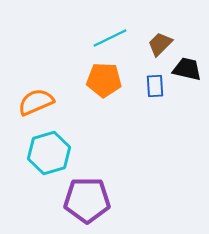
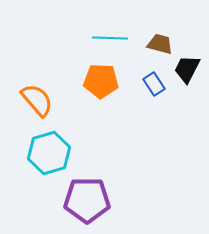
cyan line: rotated 28 degrees clockwise
brown trapezoid: rotated 60 degrees clockwise
black trapezoid: rotated 76 degrees counterclockwise
orange pentagon: moved 3 px left, 1 px down
blue rectangle: moved 1 px left, 2 px up; rotated 30 degrees counterclockwise
orange semicircle: moved 1 px right, 2 px up; rotated 72 degrees clockwise
